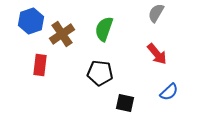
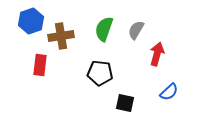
gray semicircle: moved 20 px left, 17 px down
brown cross: moved 1 px left, 2 px down; rotated 25 degrees clockwise
red arrow: rotated 125 degrees counterclockwise
